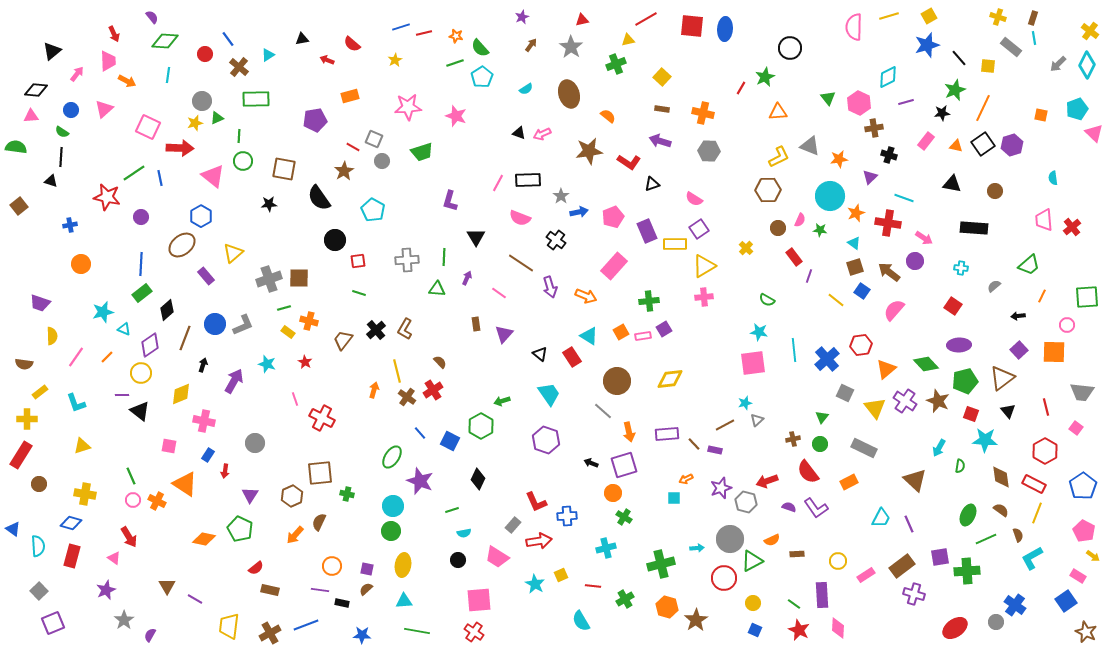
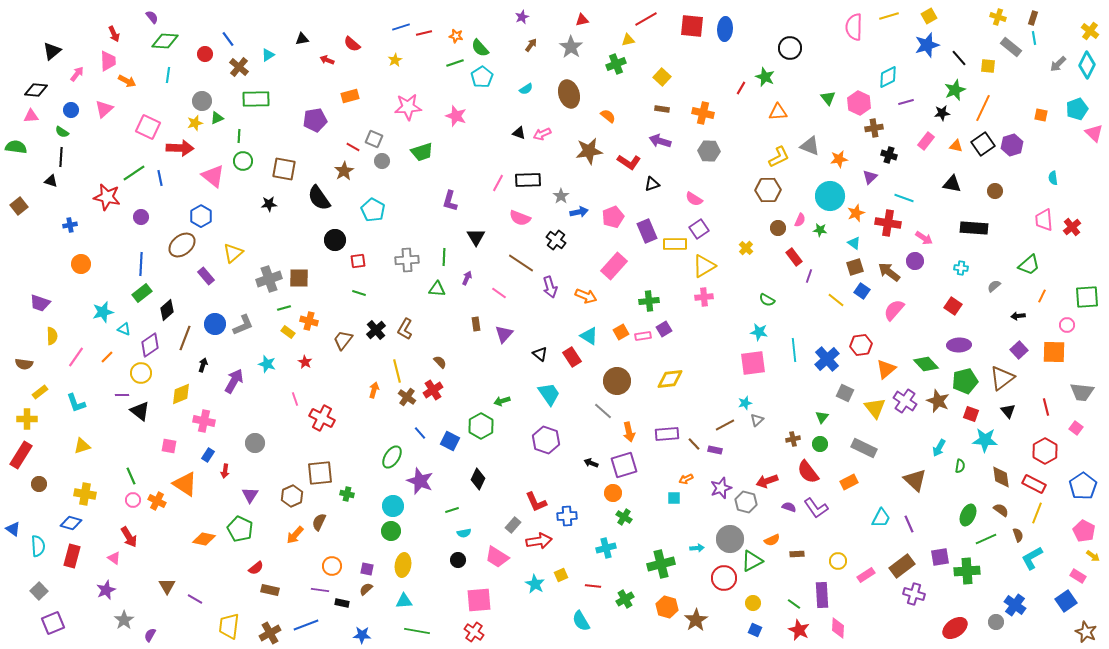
green star at (765, 77): rotated 24 degrees counterclockwise
